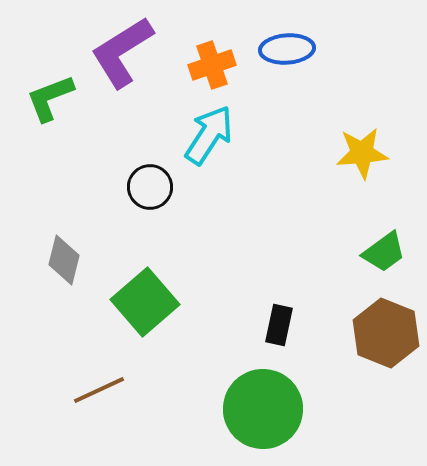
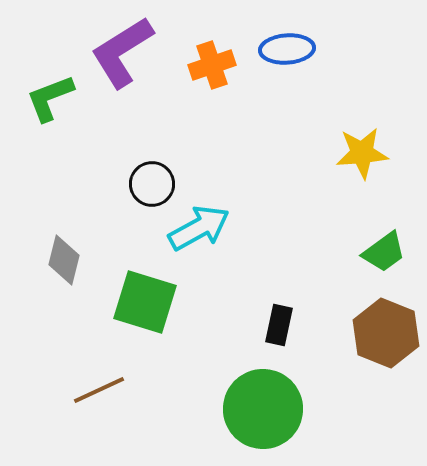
cyan arrow: moved 10 px left, 93 px down; rotated 28 degrees clockwise
black circle: moved 2 px right, 3 px up
green square: rotated 32 degrees counterclockwise
